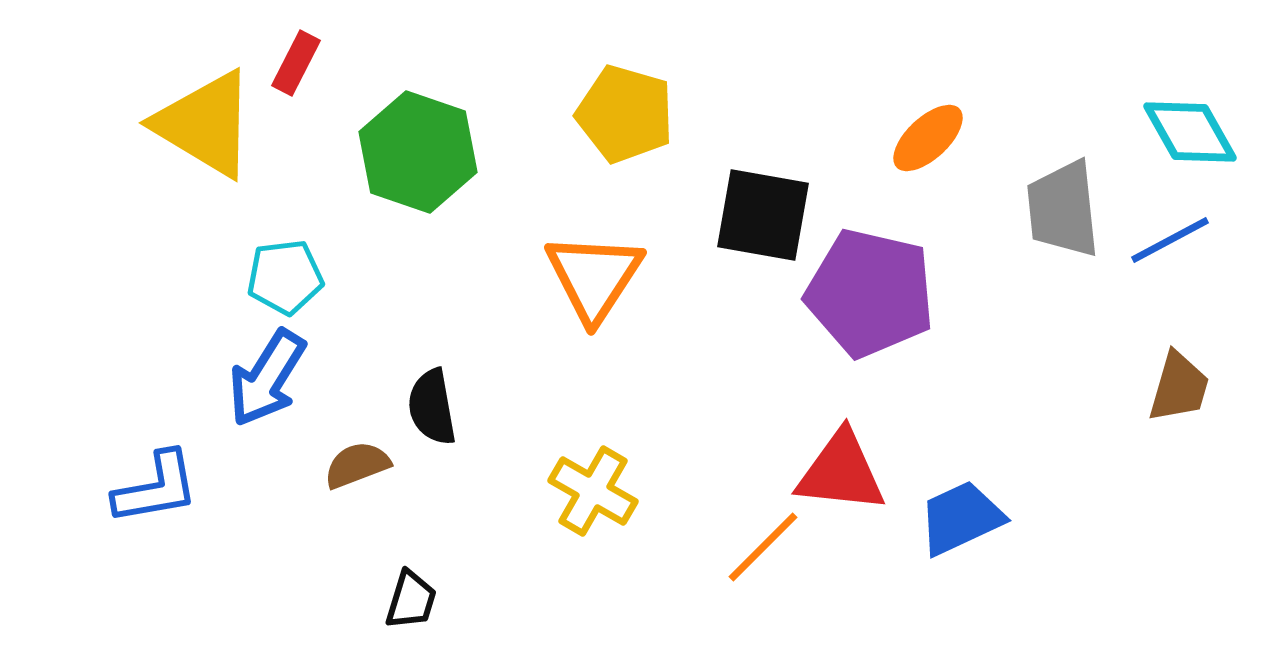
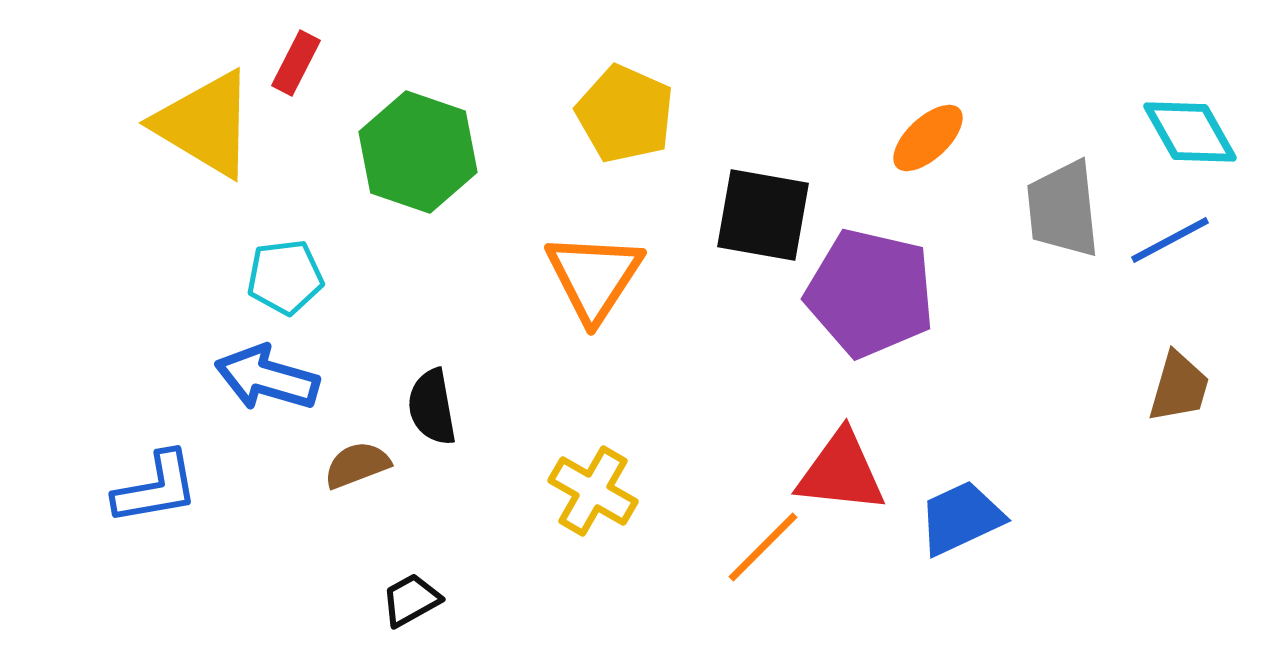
yellow pentagon: rotated 8 degrees clockwise
blue arrow: rotated 74 degrees clockwise
black trapezoid: rotated 136 degrees counterclockwise
